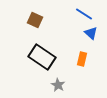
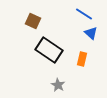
brown square: moved 2 px left, 1 px down
black rectangle: moved 7 px right, 7 px up
